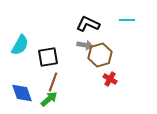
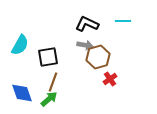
cyan line: moved 4 px left, 1 px down
black L-shape: moved 1 px left
brown hexagon: moved 2 px left, 2 px down
red cross: rotated 24 degrees clockwise
